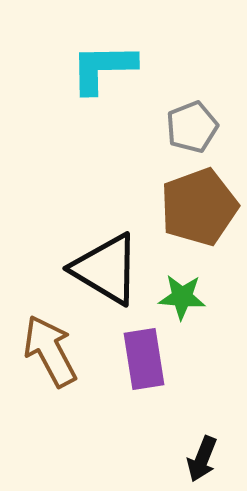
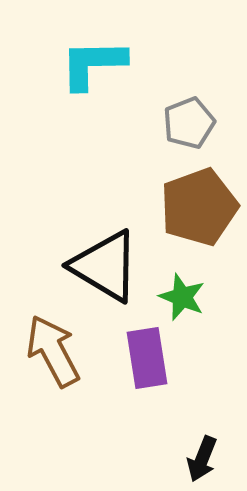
cyan L-shape: moved 10 px left, 4 px up
gray pentagon: moved 3 px left, 4 px up
black triangle: moved 1 px left, 3 px up
green star: rotated 18 degrees clockwise
brown arrow: moved 3 px right
purple rectangle: moved 3 px right, 1 px up
